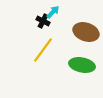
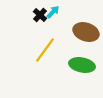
black cross: moved 3 px left, 6 px up; rotated 16 degrees clockwise
yellow line: moved 2 px right
